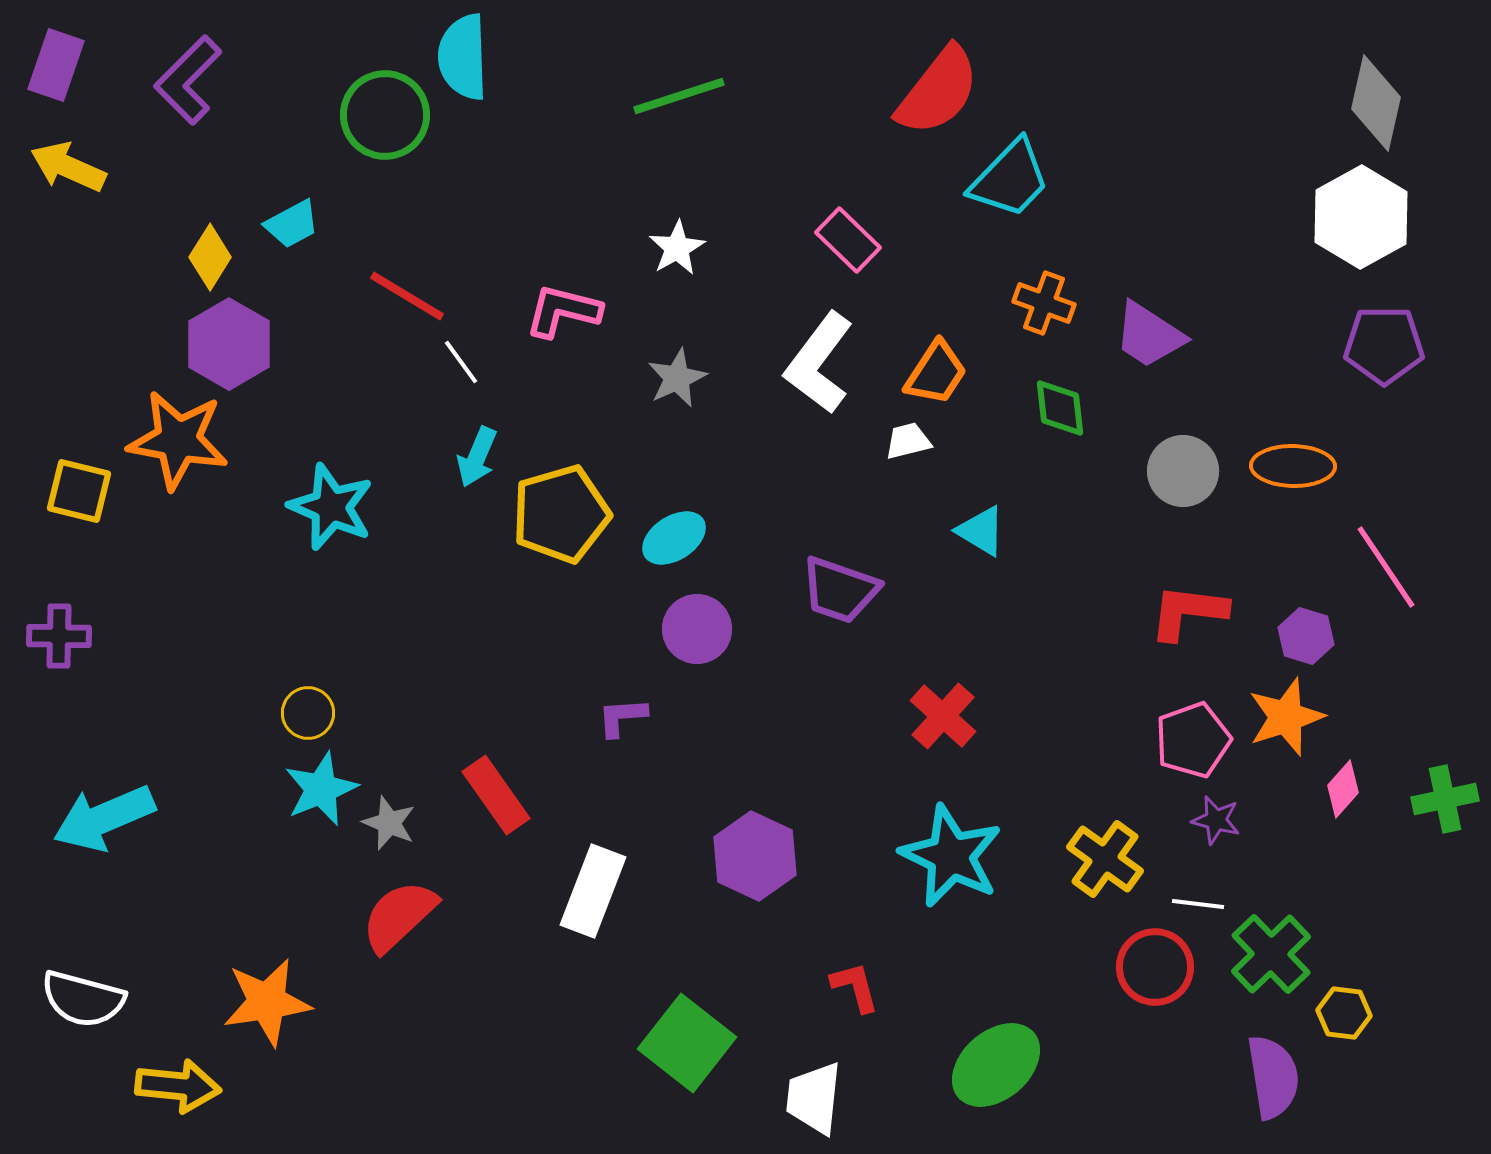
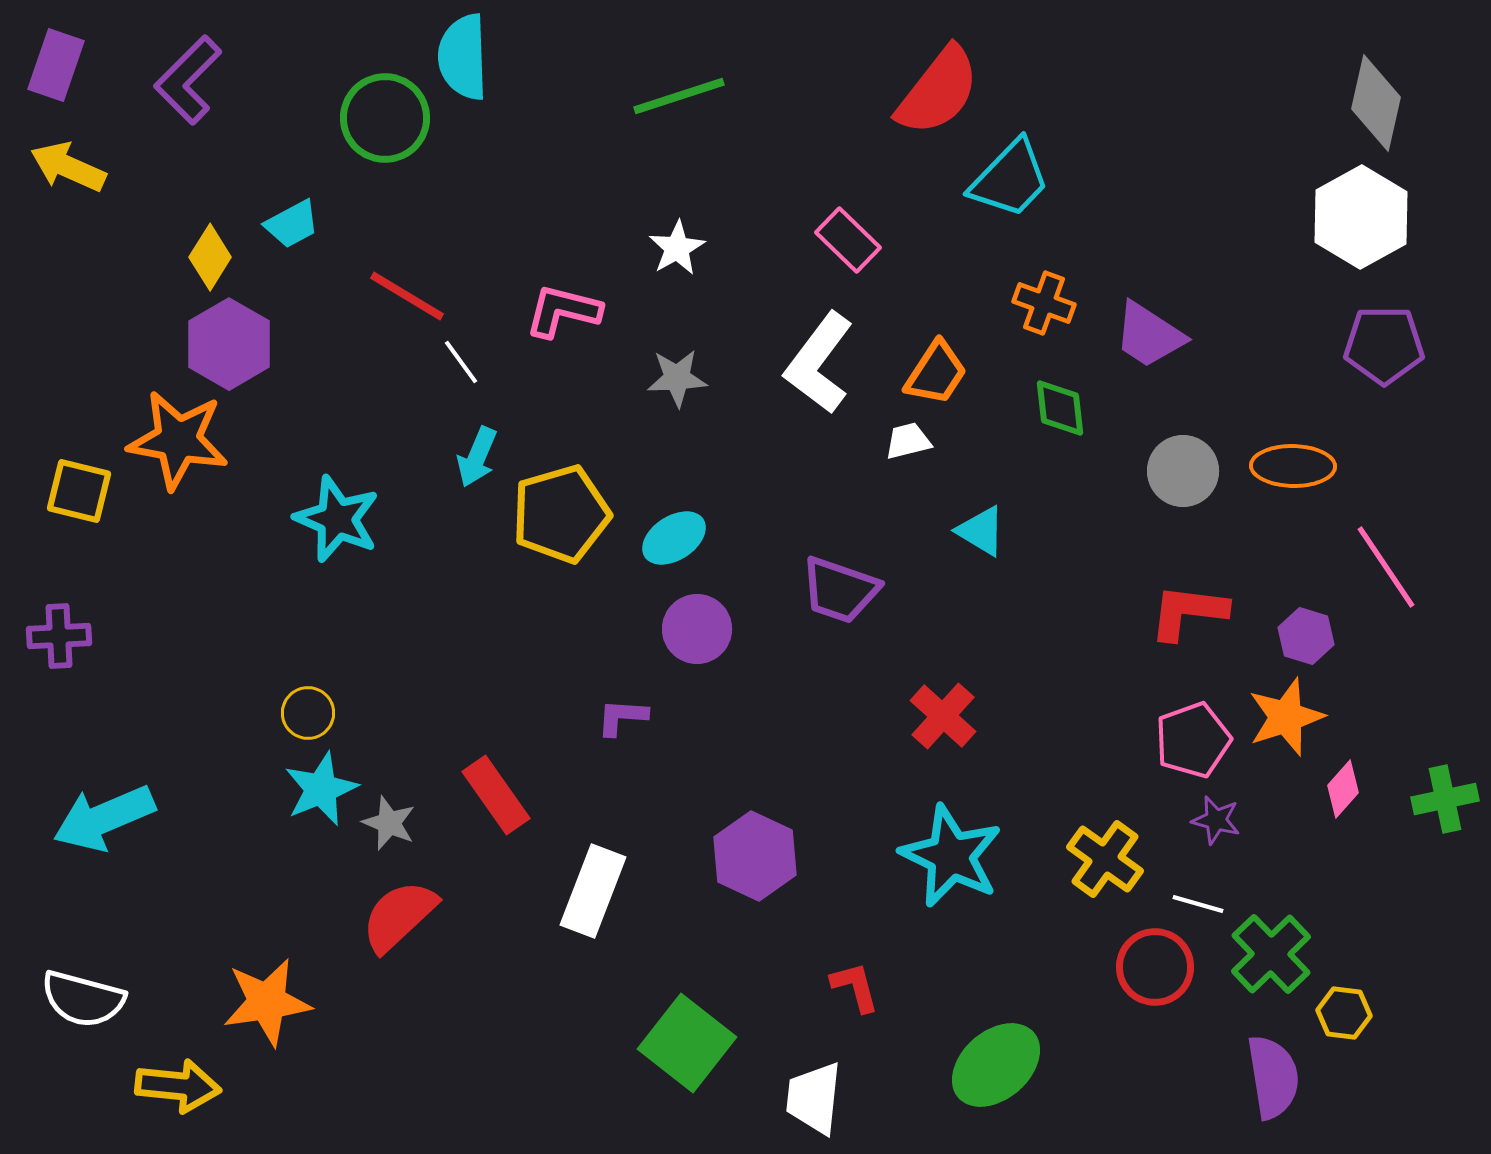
green circle at (385, 115): moved 3 px down
gray star at (677, 378): rotated 22 degrees clockwise
cyan star at (331, 507): moved 6 px right, 12 px down
purple cross at (59, 636): rotated 4 degrees counterclockwise
purple L-shape at (622, 717): rotated 8 degrees clockwise
white line at (1198, 904): rotated 9 degrees clockwise
